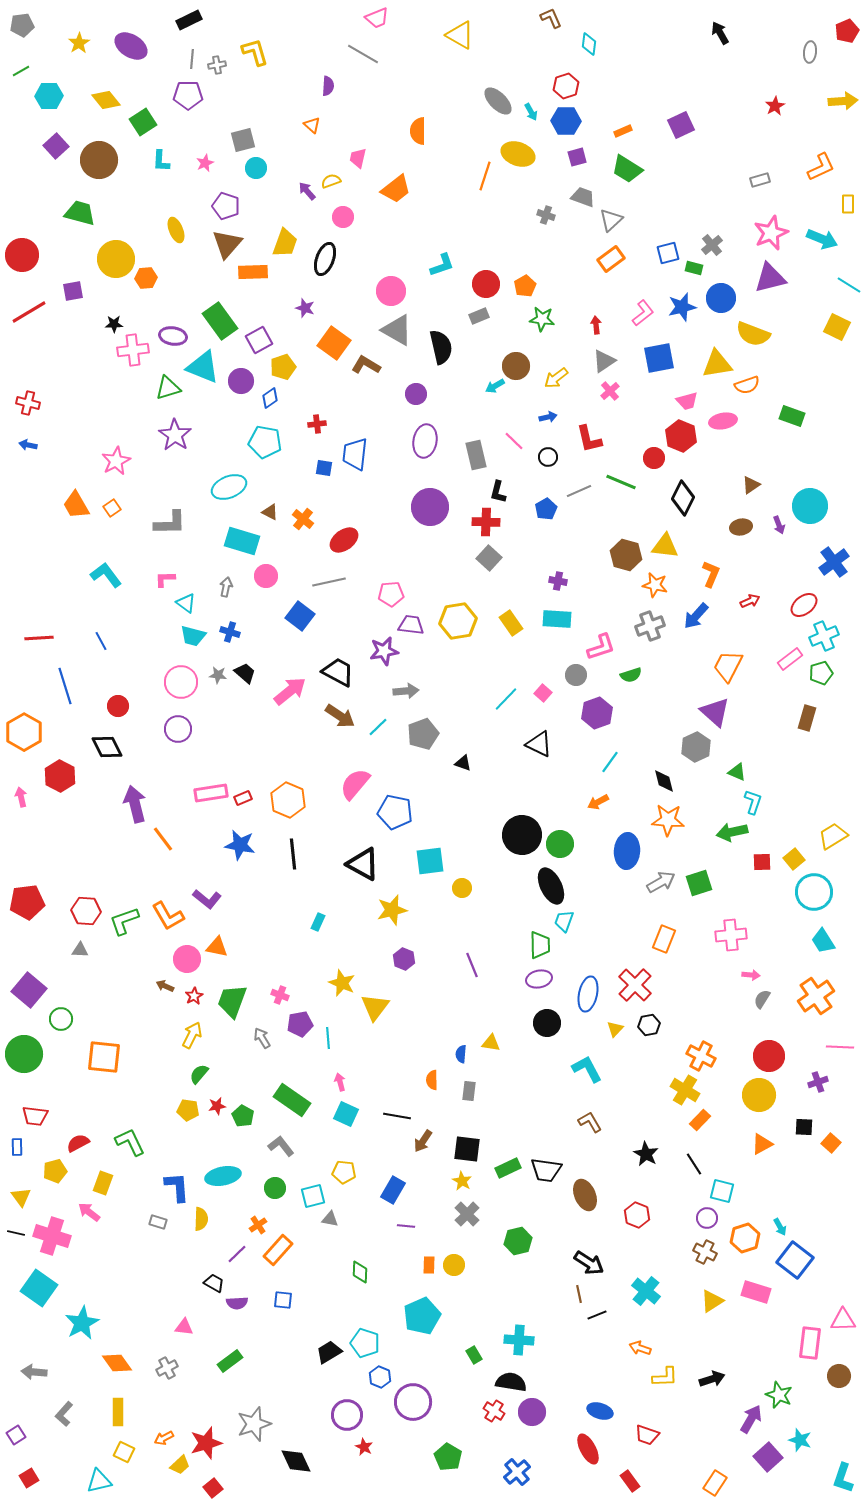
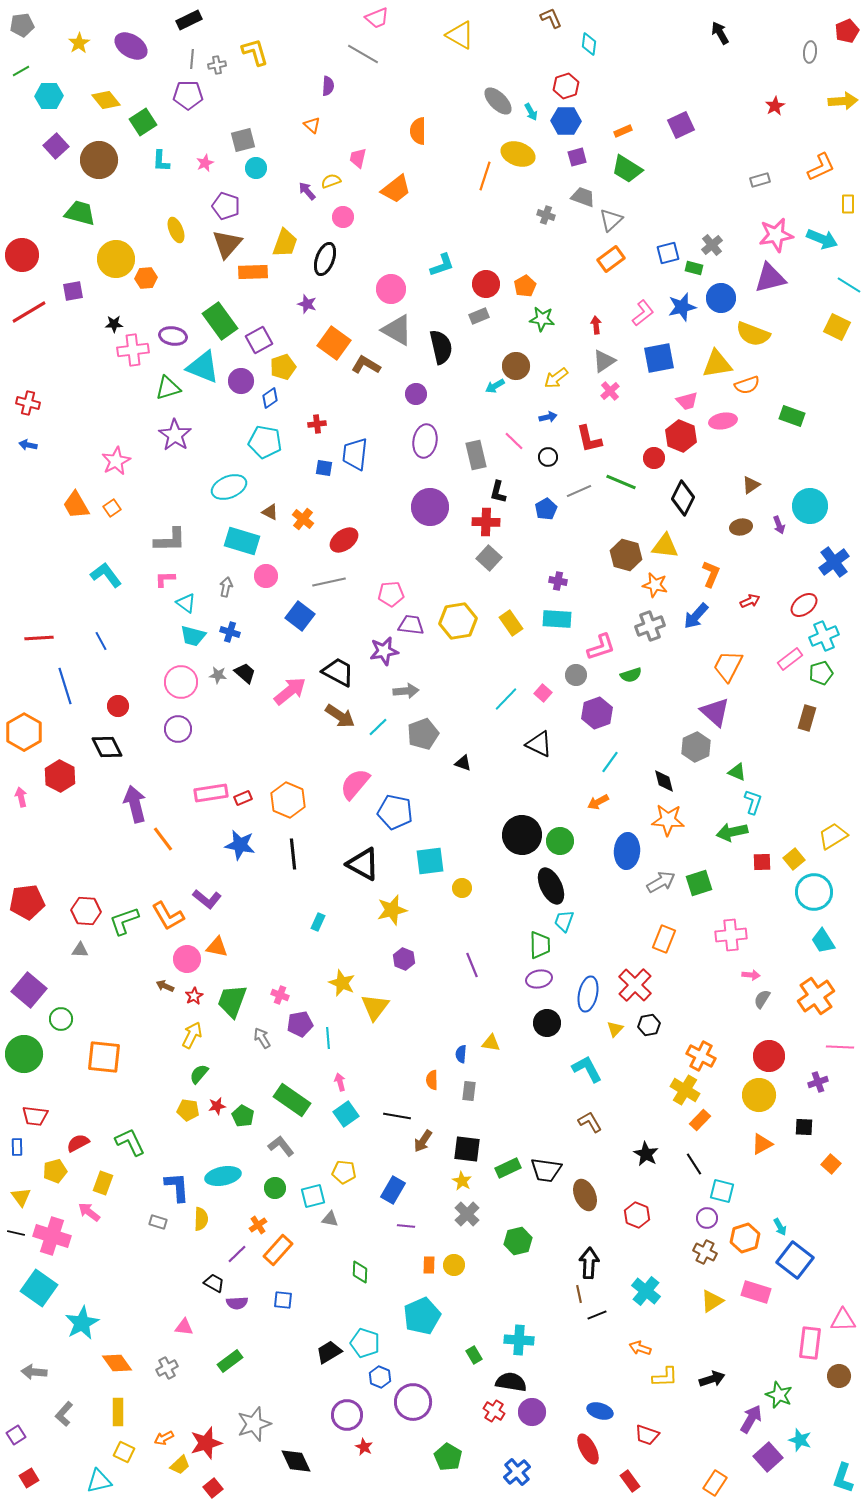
pink star at (771, 233): moved 5 px right, 2 px down; rotated 12 degrees clockwise
pink circle at (391, 291): moved 2 px up
purple star at (305, 308): moved 2 px right, 4 px up
gray L-shape at (170, 523): moved 17 px down
green circle at (560, 844): moved 3 px up
cyan square at (346, 1114): rotated 30 degrees clockwise
orange square at (831, 1143): moved 21 px down
black arrow at (589, 1263): rotated 120 degrees counterclockwise
